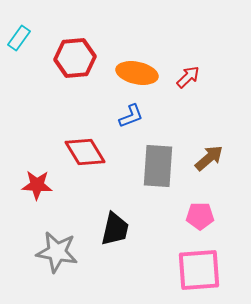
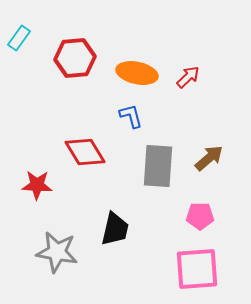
blue L-shape: rotated 84 degrees counterclockwise
pink square: moved 2 px left, 1 px up
